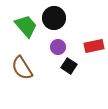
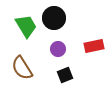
green trapezoid: rotated 10 degrees clockwise
purple circle: moved 2 px down
black square: moved 4 px left, 9 px down; rotated 35 degrees clockwise
